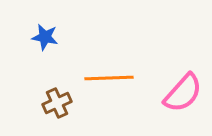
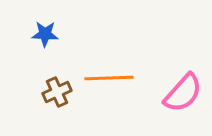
blue star: moved 3 px up; rotated 8 degrees counterclockwise
brown cross: moved 11 px up
